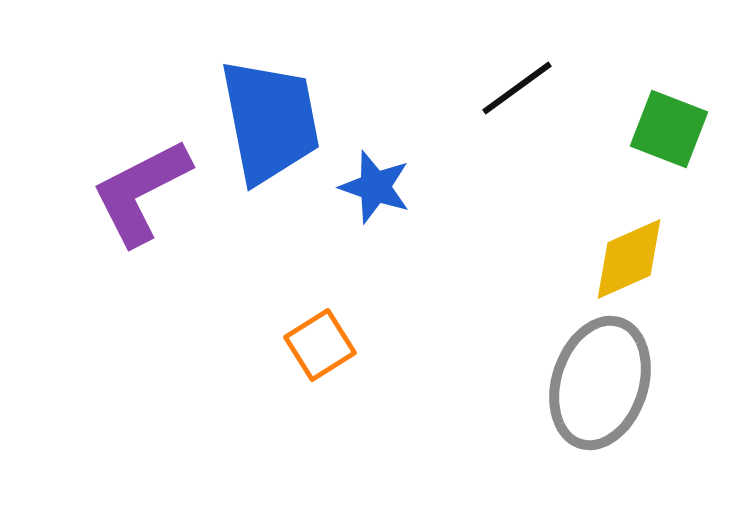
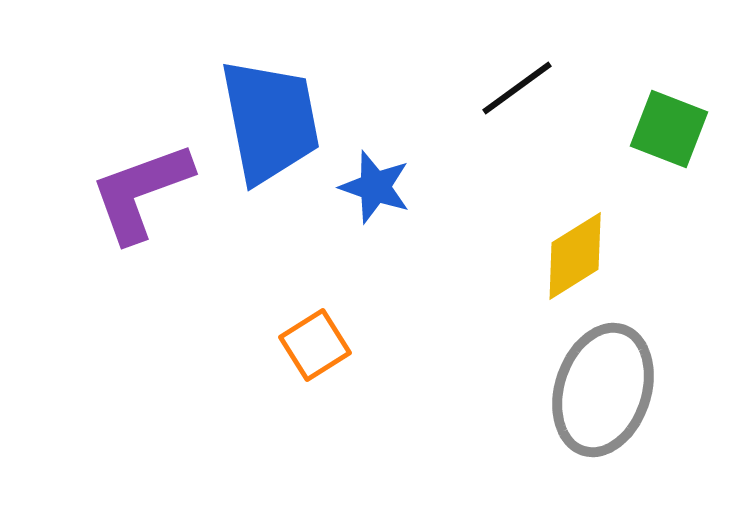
purple L-shape: rotated 7 degrees clockwise
yellow diamond: moved 54 px left, 3 px up; rotated 8 degrees counterclockwise
orange square: moved 5 px left
gray ellipse: moved 3 px right, 7 px down
